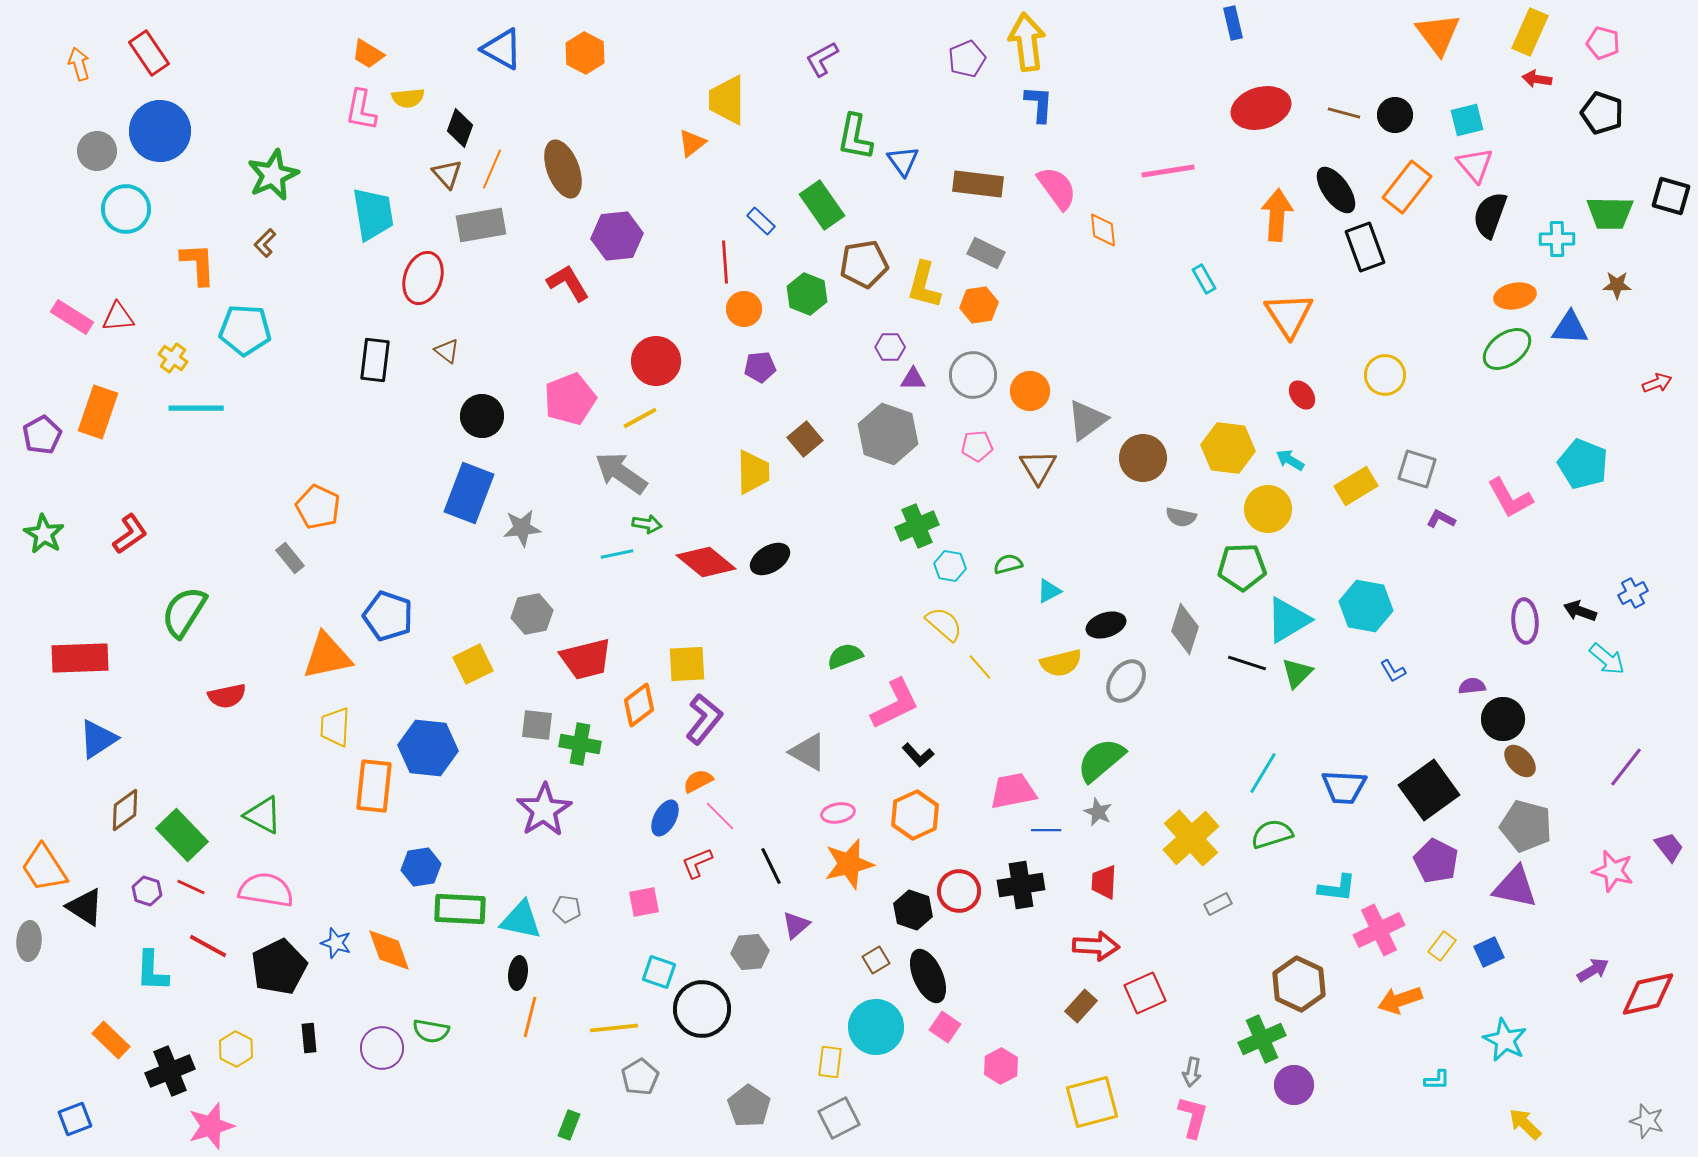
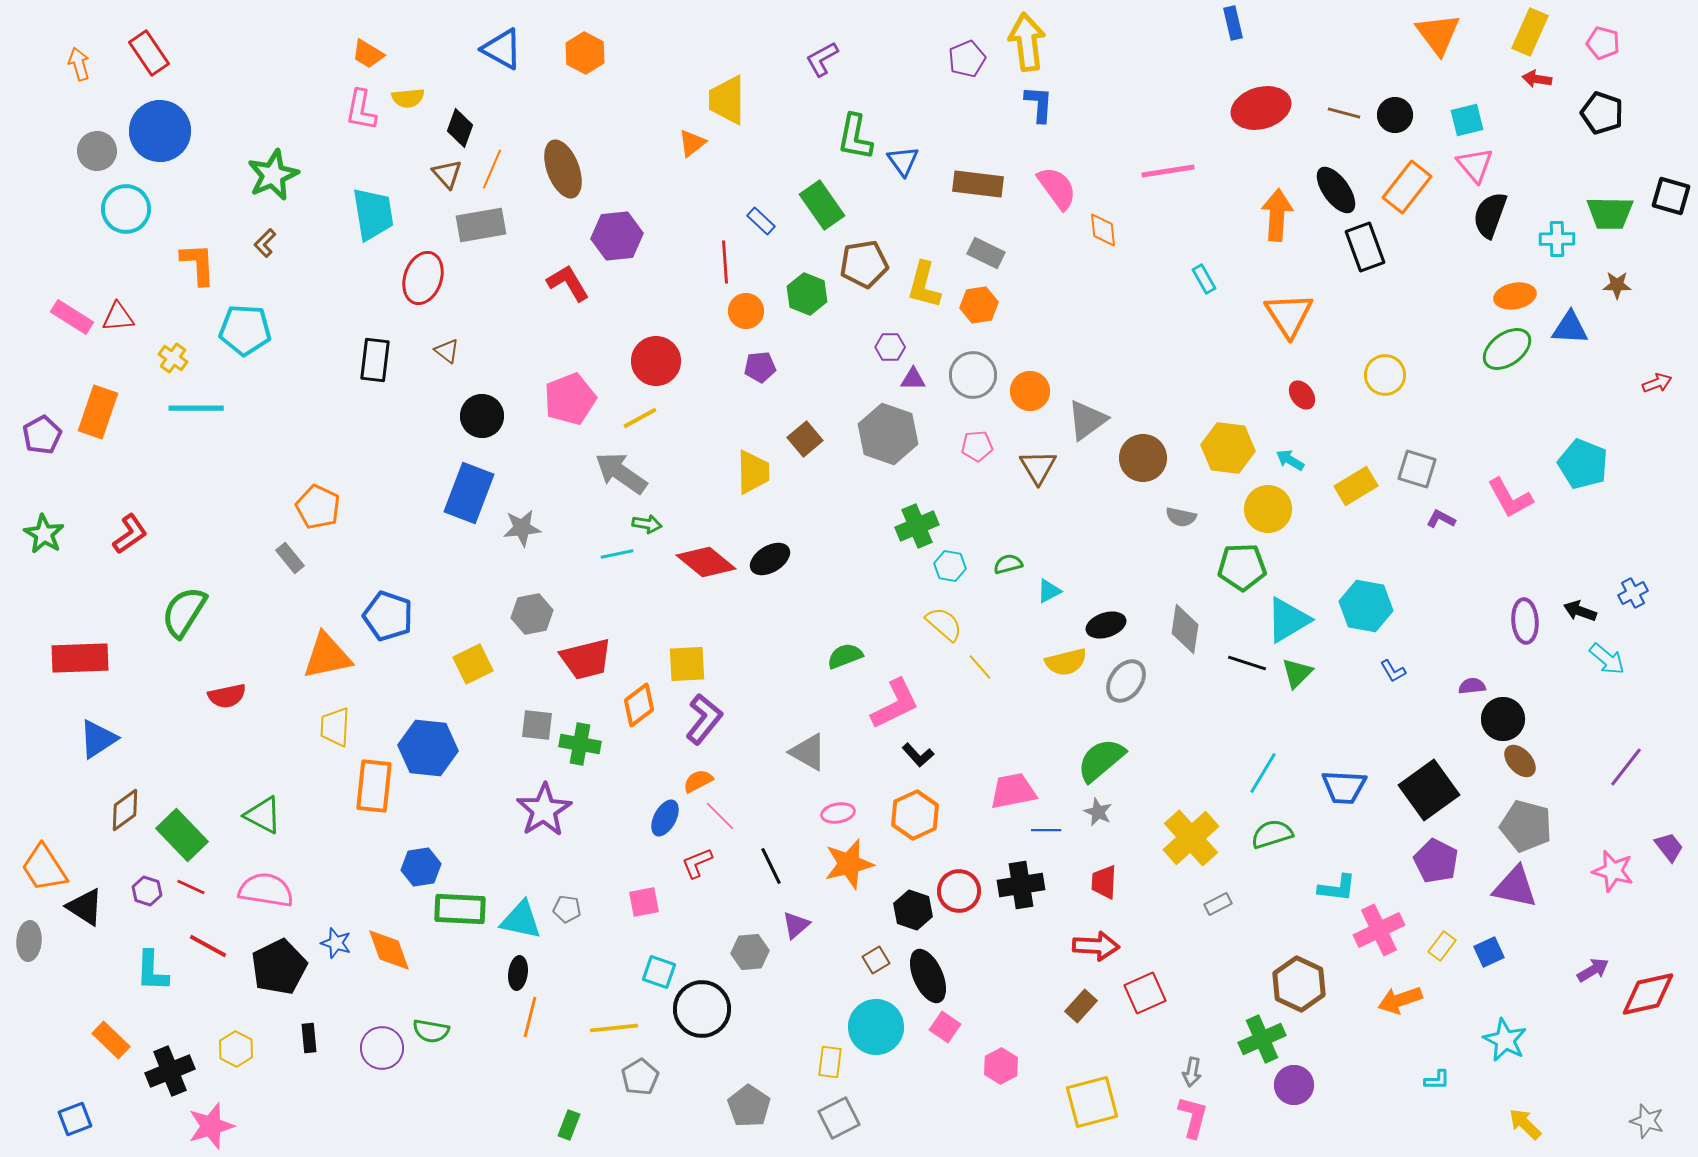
orange circle at (744, 309): moved 2 px right, 2 px down
gray diamond at (1185, 629): rotated 9 degrees counterclockwise
yellow semicircle at (1061, 663): moved 5 px right, 1 px up
